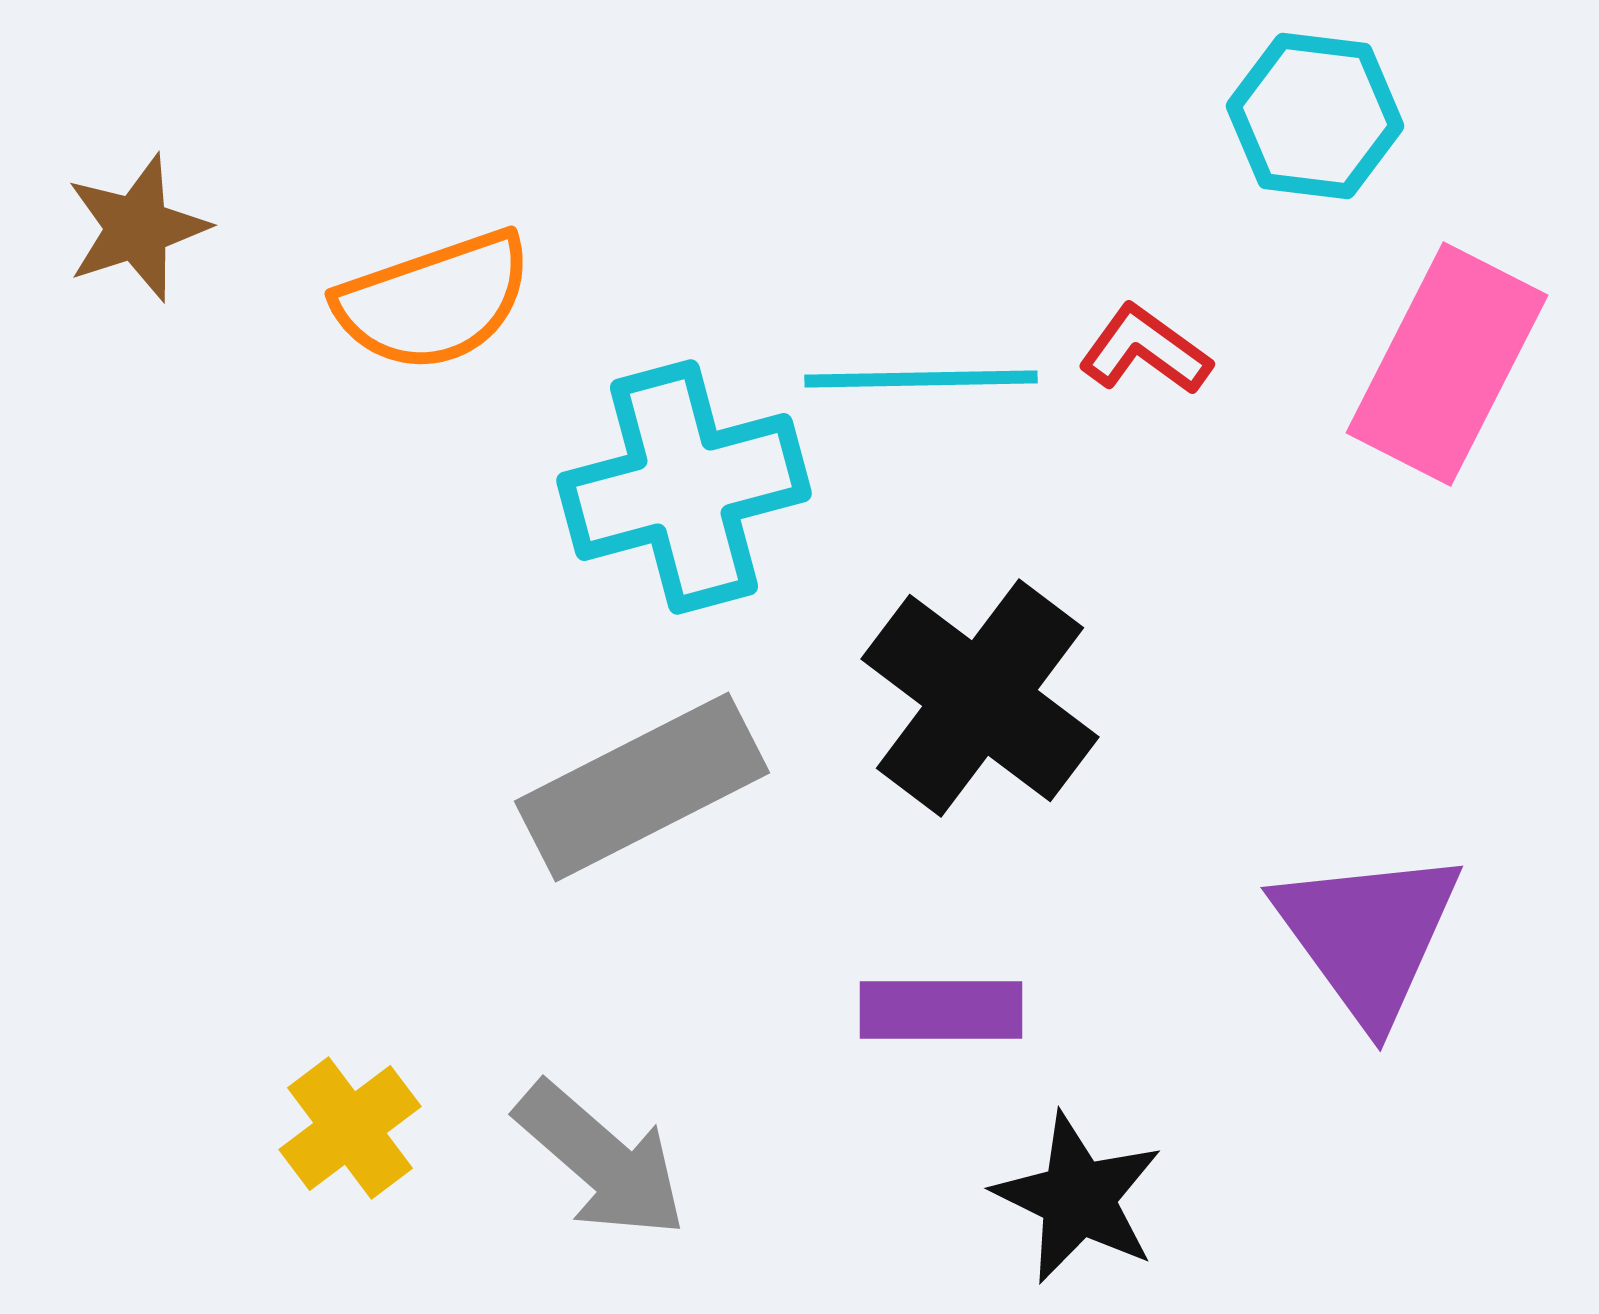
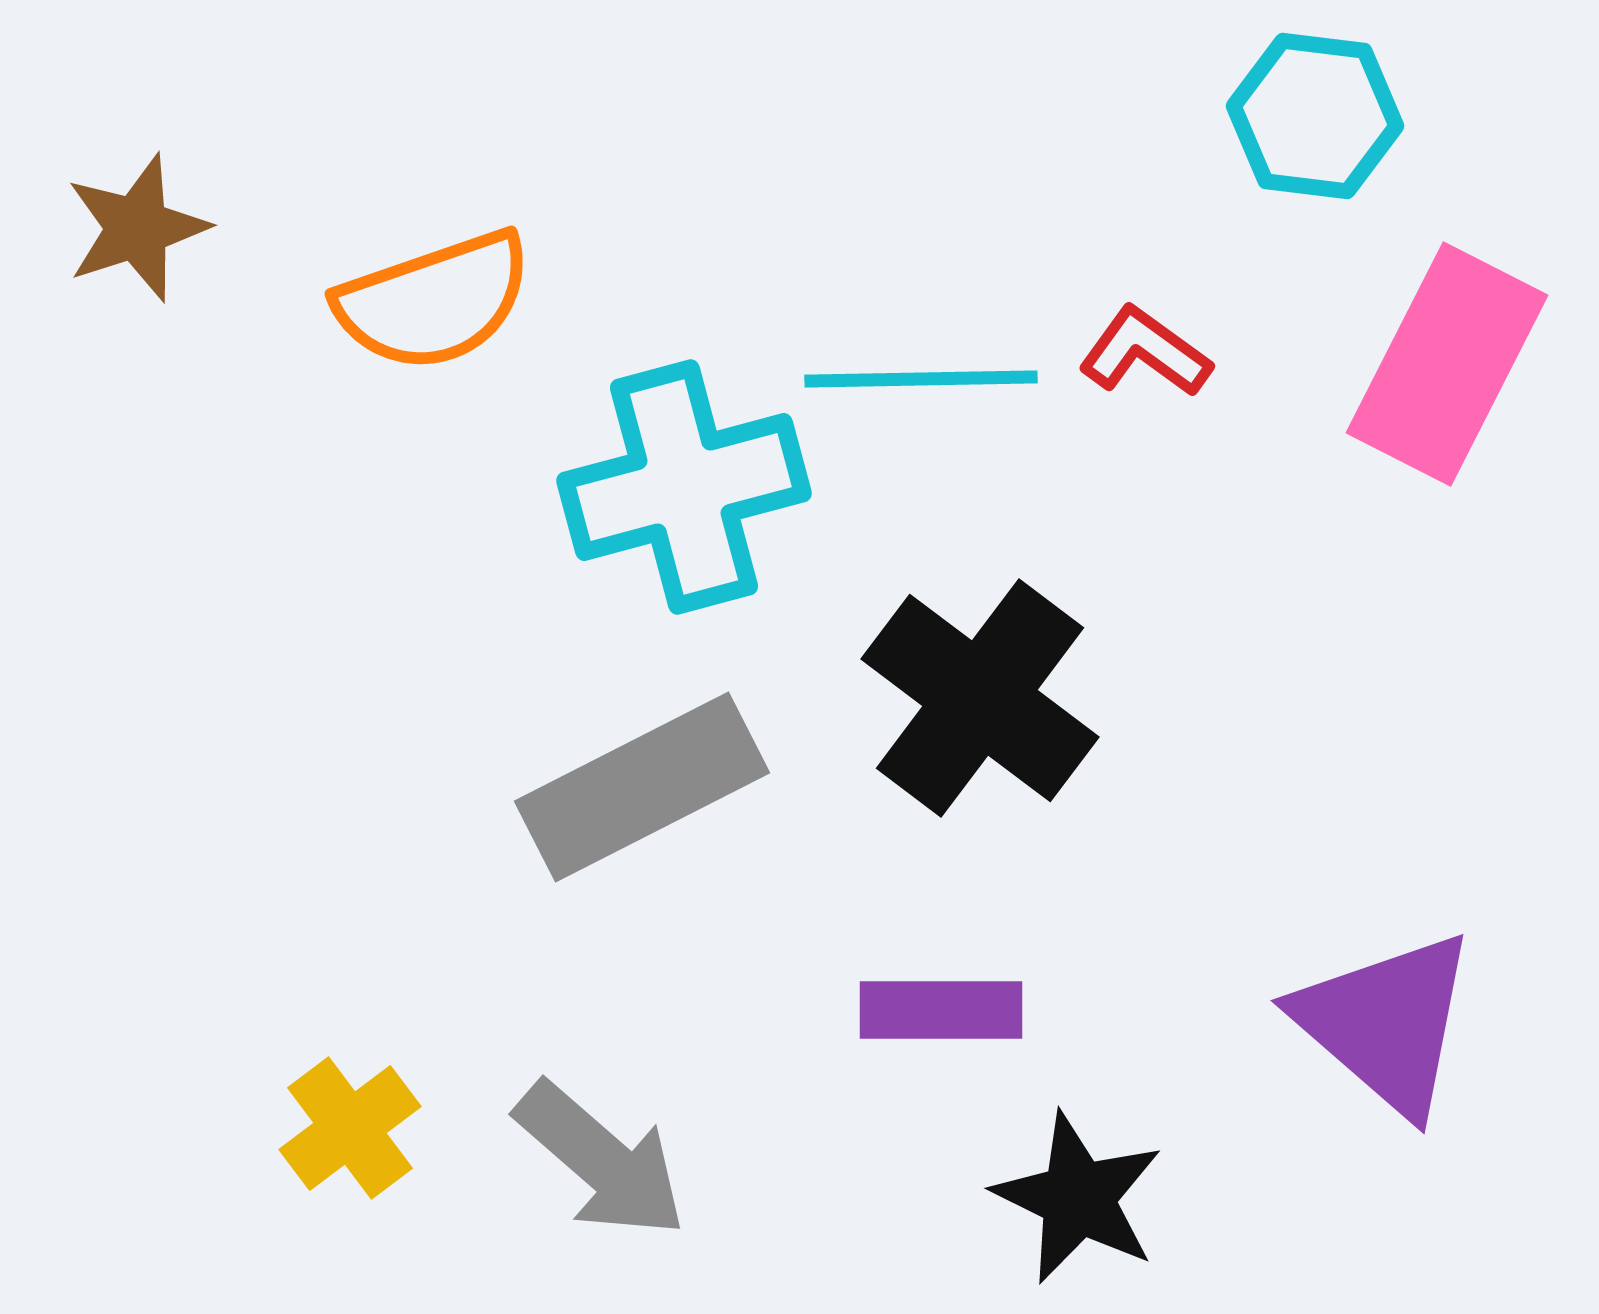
red L-shape: moved 2 px down
purple triangle: moved 18 px right, 88 px down; rotated 13 degrees counterclockwise
